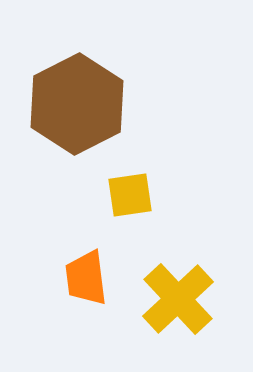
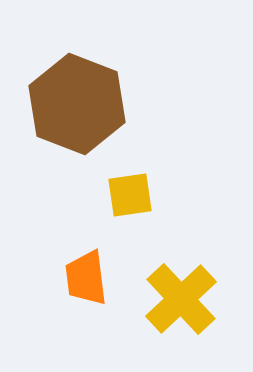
brown hexagon: rotated 12 degrees counterclockwise
yellow cross: moved 3 px right
